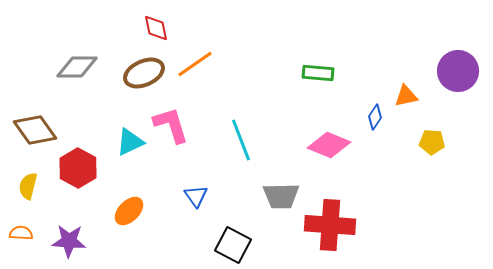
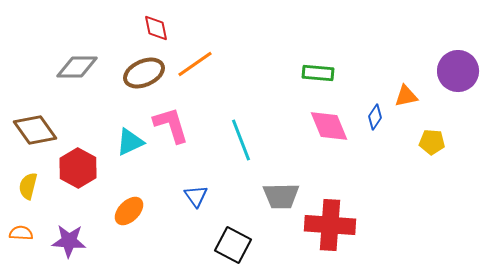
pink diamond: moved 19 px up; rotated 45 degrees clockwise
